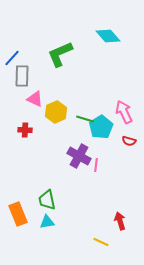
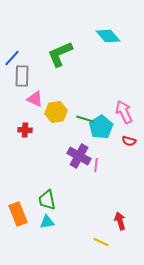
yellow hexagon: rotated 15 degrees clockwise
